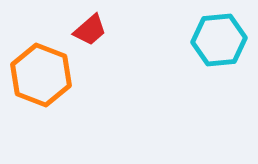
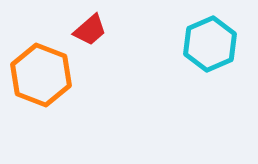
cyan hexagon: moved 9 px left, 4 px down; rotated 18 degrees counterclockwise
